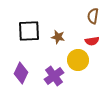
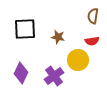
black square: moved 4 px left, 2 px up
